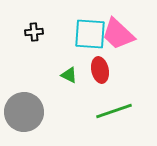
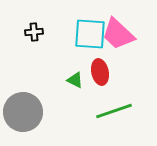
red ellipse: moved 2 px down
green triangle: moved 6 px right, 5 px down
gray circle: moved 1 px left
